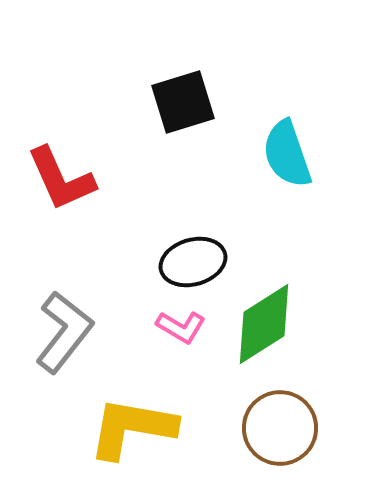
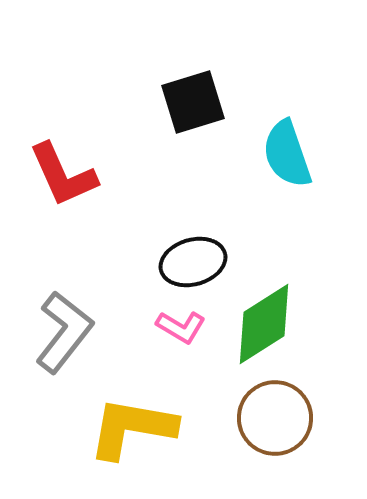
black square: moved 10 px right
red L-shape: moved 2 px right, 4 px up
brown circle: moved 5 px left, 10 px up
